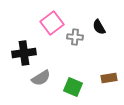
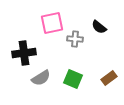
pink square: rotated 25 degrees clockwise
black semicircle: rotated 21 degrees counterclockwise
gray cross: moved 2 px down
brown rectangle: rotated 28 degrees counterclockwise
green square: moved 8 px up
